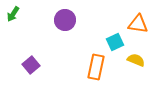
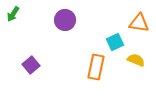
orange triangle: moved 1 px right, 1 px up
